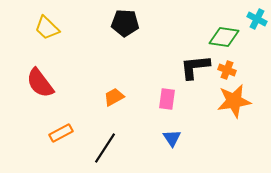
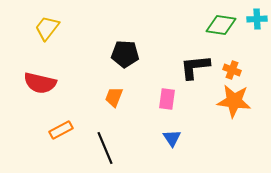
cyan cross: rotated 30 degrees counterclockwise
black pentagon: moved 31 px down
yellow trapezoid: rotated 84 degrees clockwise
green diamond: moved 3 px left, 12 px up
orange cross: moved 5 px right
red semicircle: rotated 40 degrees counterclockwise
orange trapezoid: rotated 40 degrees counterclockwise
orange star: rotated 16 degrees clockwise
orange rectangle: moved 3 px up
black line: rotated 56 degrees counterclockwise
